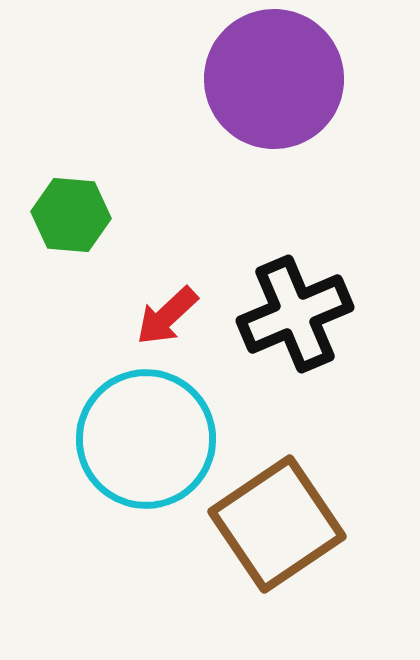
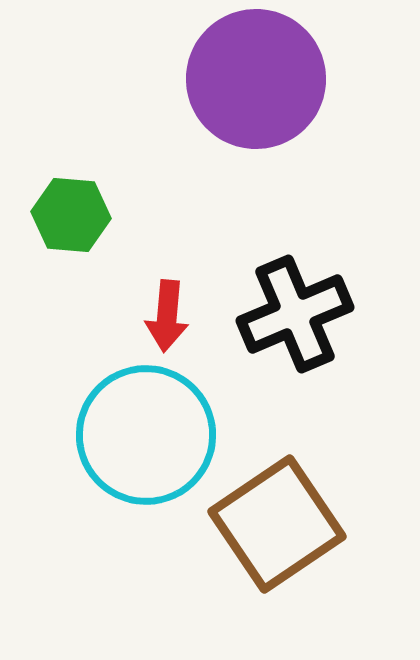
purple circle: moved 18 px left
red arrow: rotated 42 degrees counterclockwise
cyan circle: moved 4 px up
